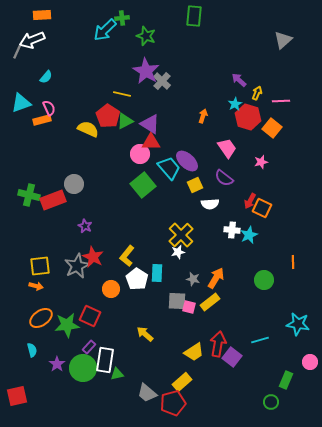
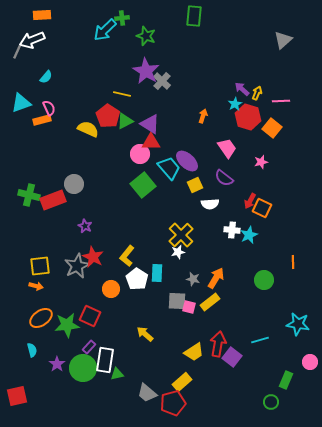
purple arrow at (239, 80): moved 3 px right, 9 px down
